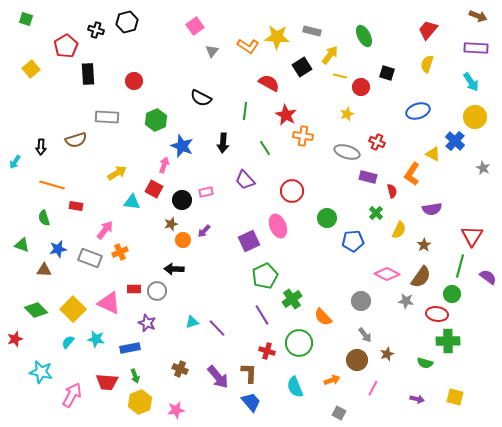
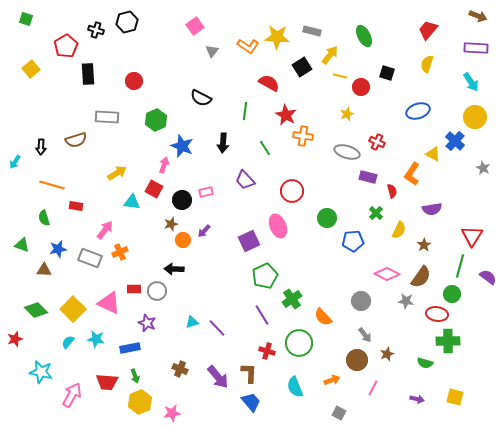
pink star at (176, 410): moved 4 px left, 3 px down
